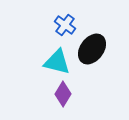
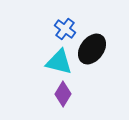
blue cross: moved 4 px down
cyan triangle: moved 2 px right
